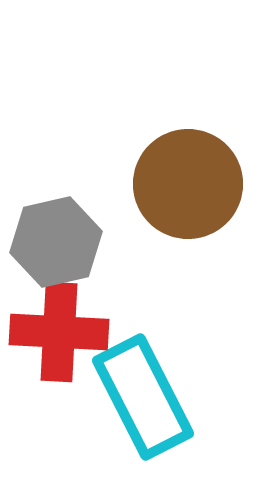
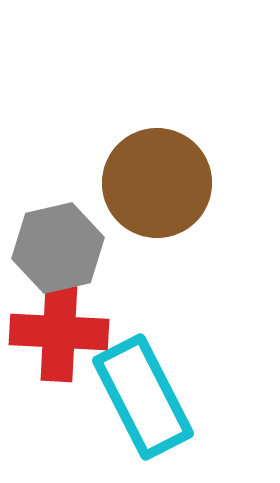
brown circle: moved 31 px left, 1 px up
gray hexagon: moved 2 px right, 6 px down
